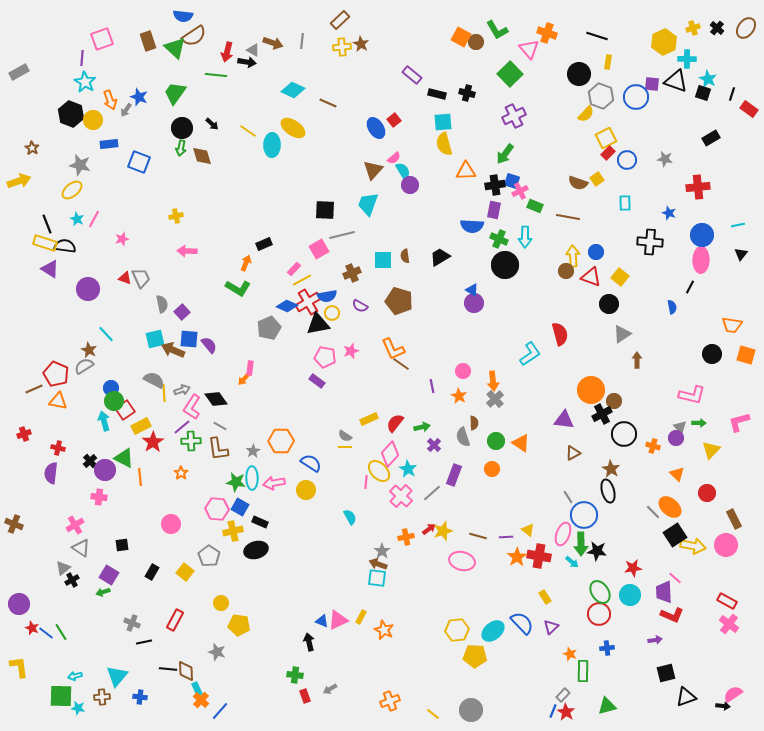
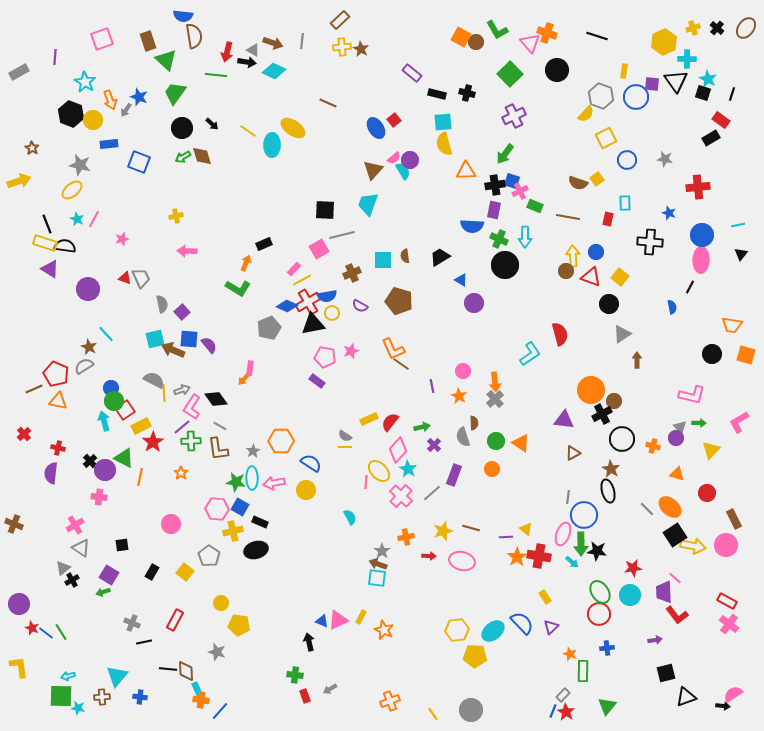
brown semicircle at (194, 36): rotated 65 degrees counterclockwise
brown star at (361, 44): moved 5 px down
green triangle at (175, 48): moved 9 px left, 12 px down
pink triangle at (529, 49): moved 1 px right, 6 px up
purple line at (82, 58): moved 27 px left, 1 px up
yellow rectangle at (608, 62): moved 16 px right, 9 px down
black circle at (579, 74): moved 22 px left, 4 px up
purple rectangle at (412, 75): moved 2 px up
black triangle at (676, 81): rotated 35 degrees clockwise
cyan diamond at (293, 90): moved 19 px left, 19 px up
red rectangle at (749, 109): moved 28 px left, 11 px down
green arrow at (181, 148): moved 2 px right, 9 px down; rotated 49 degrees clockwise
red rectangle at (608, 153): moved 66 px down; rotated 32 degrees counterclockwise
purple circle at (410, 185): moved 25 px up
blue triangle at (472, 290): moved 11 px left, 10 px up
black triangle at (318, 324): moved 5 px left
brown star at (89, 350): moved 3 px up
orange arrow at (493, 381): moved 2 px right, 1 px down
pink L-shape at (739, 422): rotated 15 degrees counterclockwise
red semicircle at (395, 423): moved 5 px left, 1 px up
red cross at (24, 434): rotated 24 degrees counterclockwise
black circle at (624, 434): moved 2 px left, 5 px down
pink diamond at (390, 454): moved 8 px right, 4 px up
orange triangle at (677, 474): rotated 28 degrees counterclockwise
orange line at (140, 477): rotated 18 degrees clockwise
gray line at (568, 497): rotated 40 degrees clockwise
gray line at (653, 512): moved 6 px left, 3 px up
red arrow at (429, 529): moved 27 px down; rotated 40 degrees clockwise
yellow triangle at (528, 530): moved 2 px left, 1 px up
brown line at (478, 536): moved 7 px left, 8 px up
red L-shape at (672, 615): moved 5 px right; rotated 30 degrees clockwise
cyan arrow at (75, 676): moved 7 px left
orange cross at (201, 700): rotated 35 degrees counterclockwise
green triangle at (607, 706): rotated 36 degrees counterclockwise
yellow line at (433, 714): rotated 16 degrees clockwise
